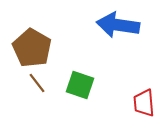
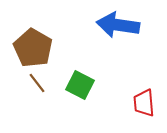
brown pentagon: moved 1 px right
green square: rotated 8 degrees clockwise
